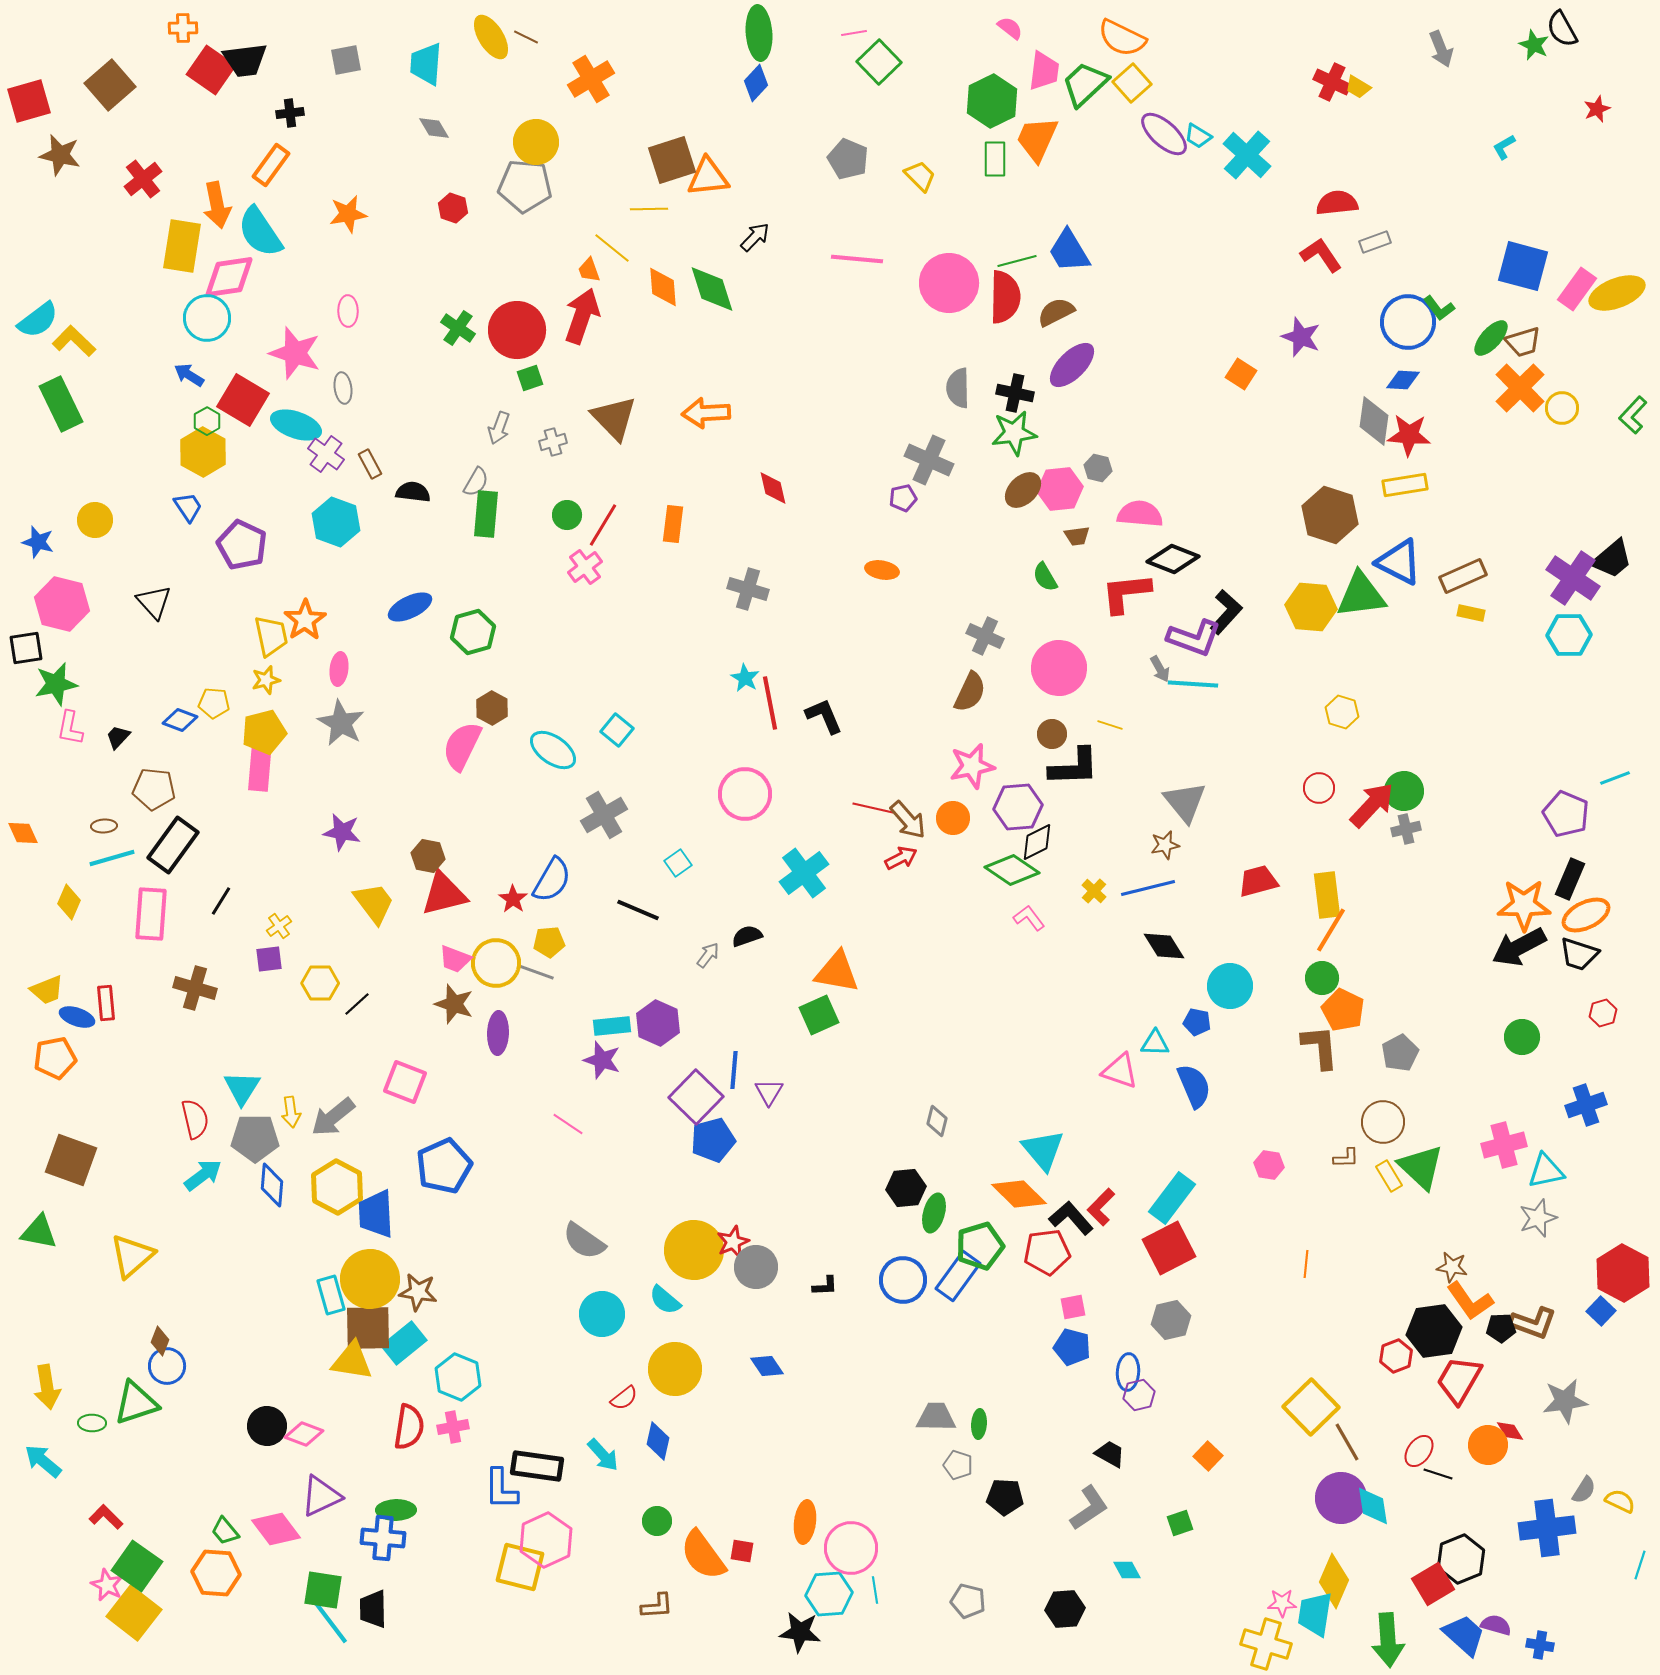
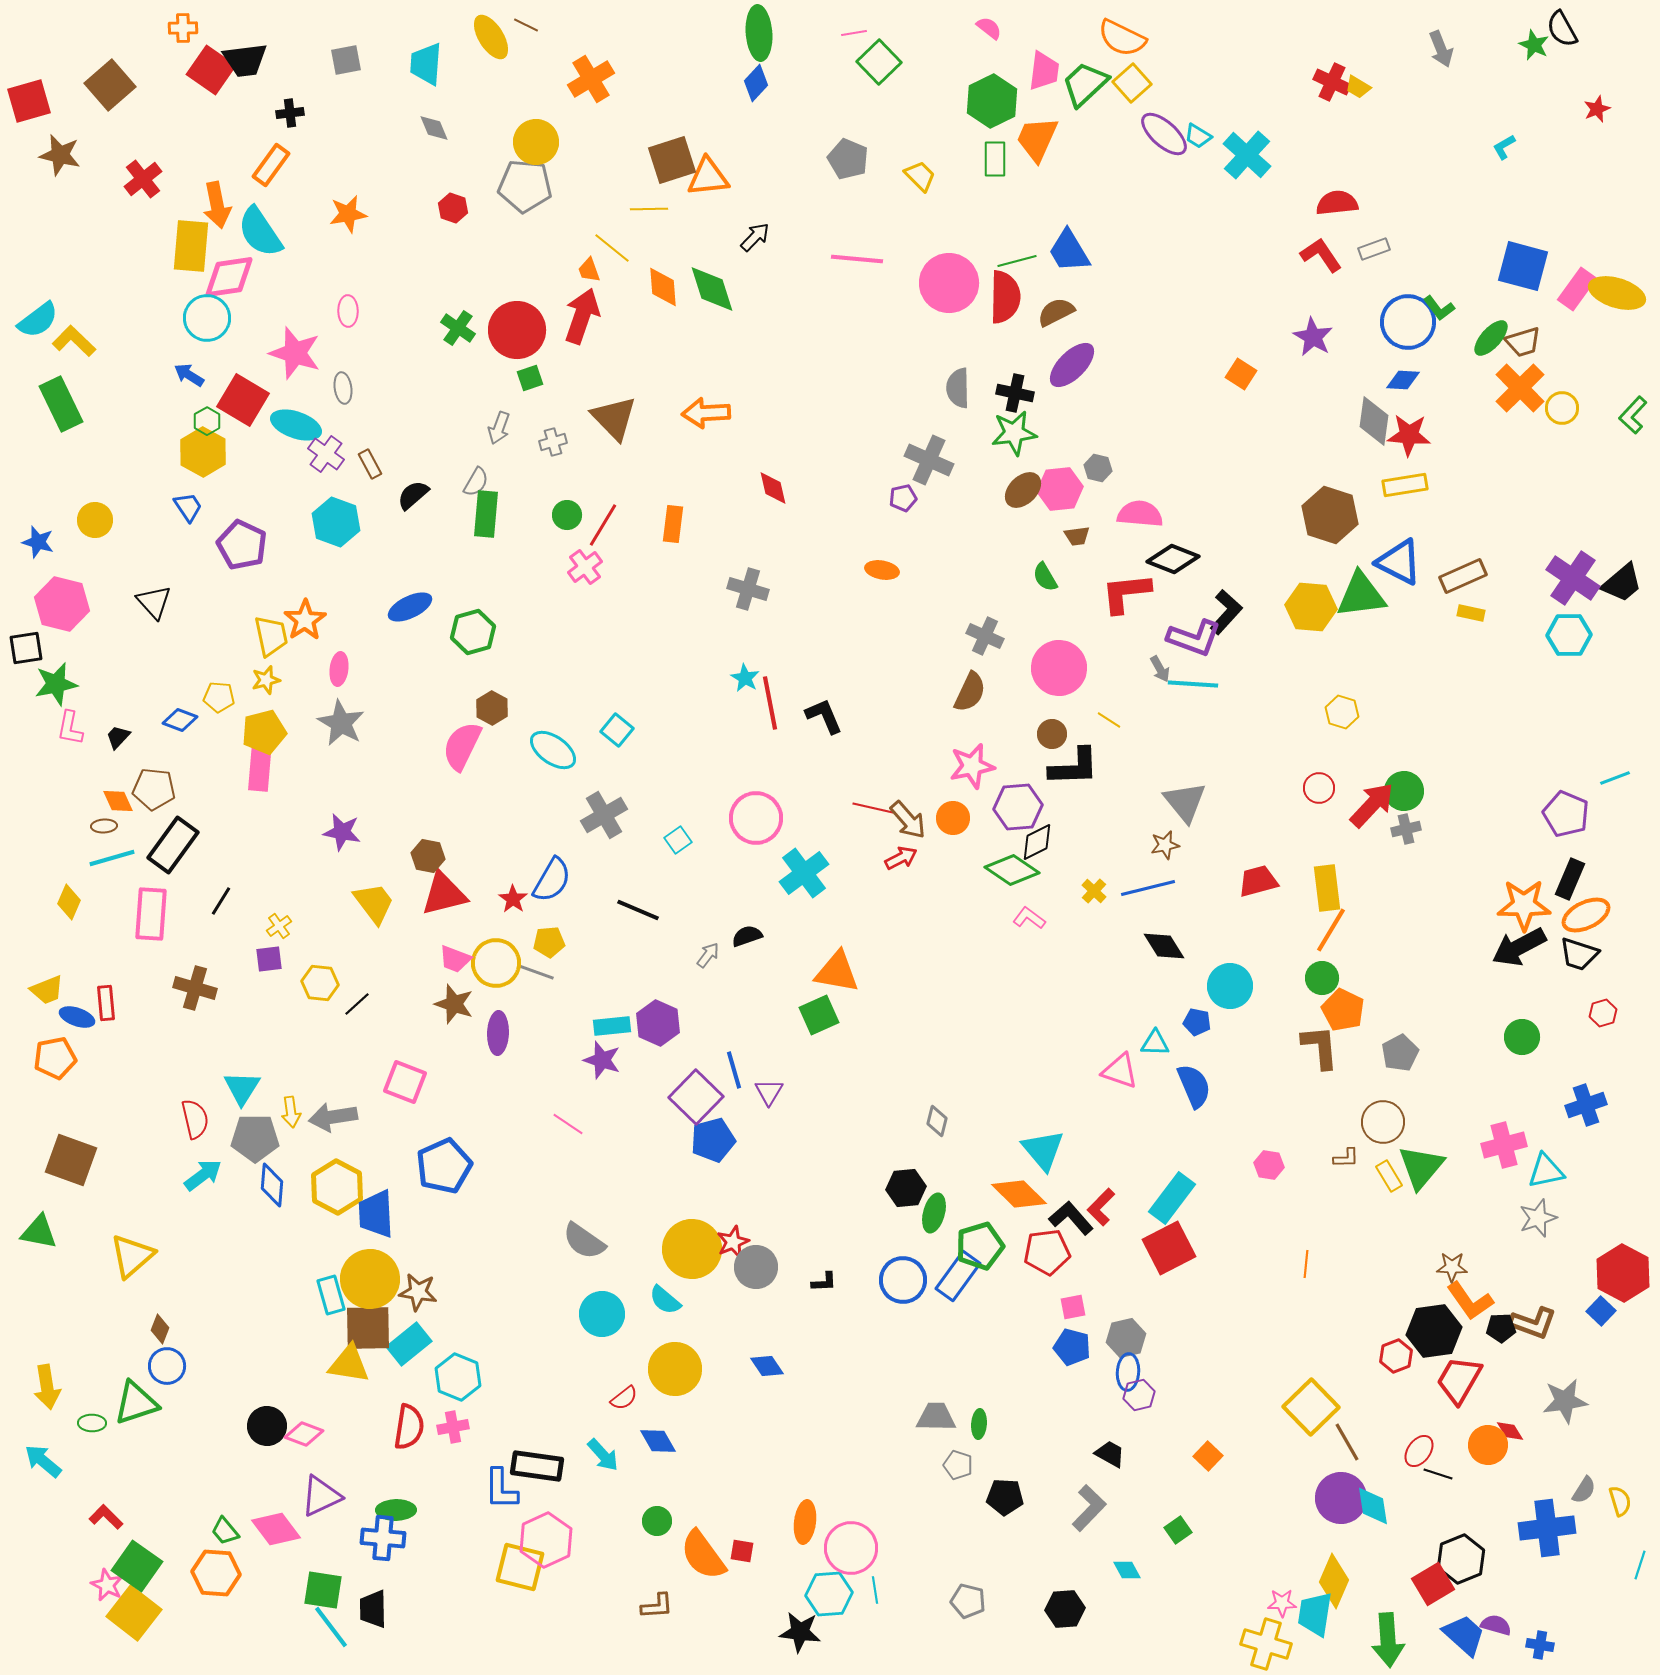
pink semicircle at (1010, 28): moved 21 px left
brown line at (526, 37): moved 12 px up
gray diamond at (434, 128): rotated 8 degrees clockwise
gray rectangle at (1375, 242): moved 1 px left, 7 px down
yellow rectangle at (182, 246): moved 9 px right; rotated 4 degrees counterclockwise
yellow ellipse at (1617, 293): rotated 38 degrees clockwise
purple star at (1301, 337): moved 12 px right; rotated 9 degrees clockwise
black semicircle at (413, 492): moved 3 px down; rotated 48 degrees counterclockwise
black trapezoid at (1612, 559): moved 10 px right, 24 px down
yellow pentagon at (214, 703): moved 5 px right, 6 px up
yellow line at (1110, 725): moved 1 px left, 5 px up; rotated 15 degrees clockwise
pink circle at (745, 794): moved 11 px right, 24 px down
orange diamond at (23, 833): moved 95 px right, 32 px up
cyan square at (678, 863): moved 23 px up
yellow rectangle at (1327, 895): moved 7 px up
pink L-shape at (1029, 918): rotated 16 degrees counterclockwise
yellow hexagon at (320, 983): rotated 6 degrees clockwise
blue line at (734, 1070): rotated 21 degrees counterclockwise
gray arrow at (333, 1117): rotated 30 degrees clockwise
green triangle at (1421, 1167): rotated 27 degrees clockwise
yellow circle at (694, 1250): moved 2 px left, 1 px up
brown star at (1452, 1267): rotated 8 degrees counterclockwise
black L-shape at (825, 1286): moved 1 px left, 4 px up
gray hexagon at (1171, 1320): moved 45 px left, 18 px down
brown diamond at (160, 1341): moved 12 px up
cyan rectangle at (404, 1343): moved 5 px right, 1 px down
yellow triangle at (352, 1361): moved 3 px left, 3 px down
blue diamond at (658, 1441): rotated 42 degrees counterclockwise
yellow semicircle at (1620, 1501): rotated 48 degrees clockwise
gray L-shape at (1089, 1508): rotated 12 degrees counterclockwise
green square at (1180, 1523): moved 2 px left, 7 px down; rotated 16 degrees counterclockwise
cyan line at (331, 1623): moved 4 px down
